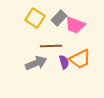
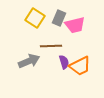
gray rectangle: rotated 21 degrees counterclockwise
pink trapezoid: rotated 35 degrees counterclockwise
orange trapezoid: moved 7 px down
gray arrow: moved 7 px left, 2 px up
